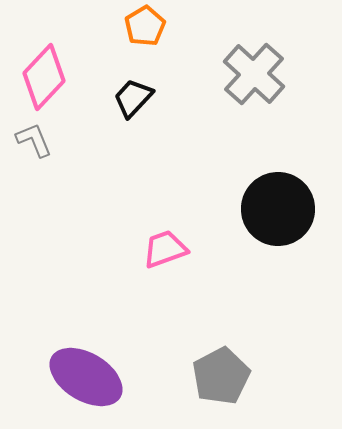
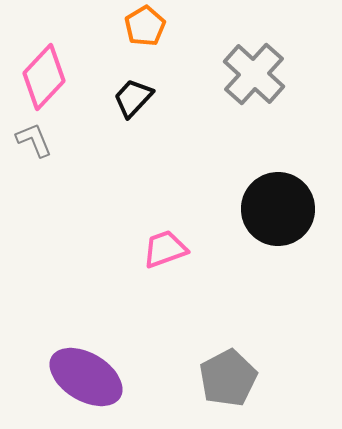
gray pentagon: moved 7 px right, 2 px down
